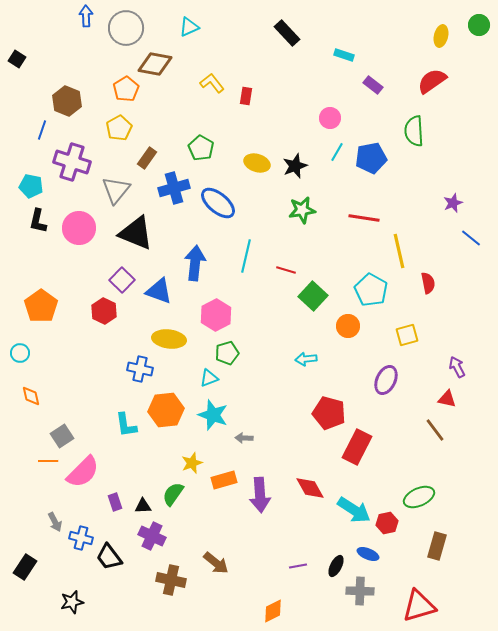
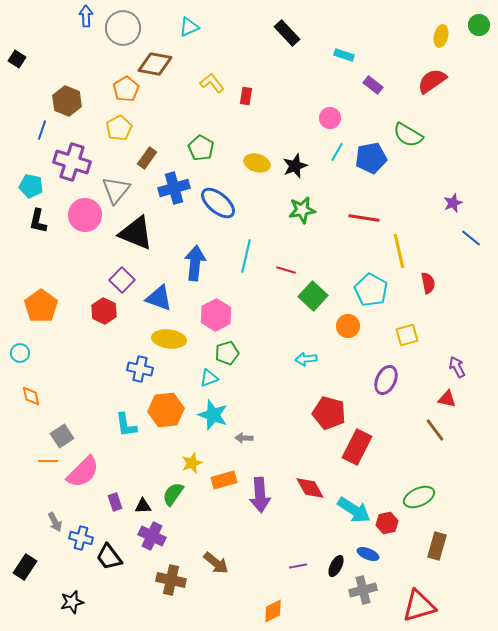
gray circle at (126, 28): moved 3 px left
green semicircle at (414, 131): moved 6 px left, 4 px down; rotated 56 degrees counterclockwise
pink circle at (79, 228): moved 6 px right, 13 px up
blue triangle at (159, 291): moved 7 px down
gray cross at (360, 591): moved 3 px right, 1 px up; rotated 16 degrees counterclockwise
